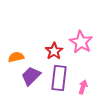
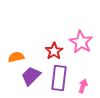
pink arrow: moved 1 px up
